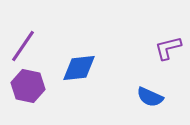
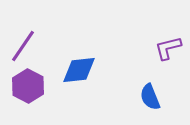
blue diamond: moved 2 px down
purple hexagon: rotated 16 degrees clockwise
blue semicircle: rotated 44 degrees clockwise
